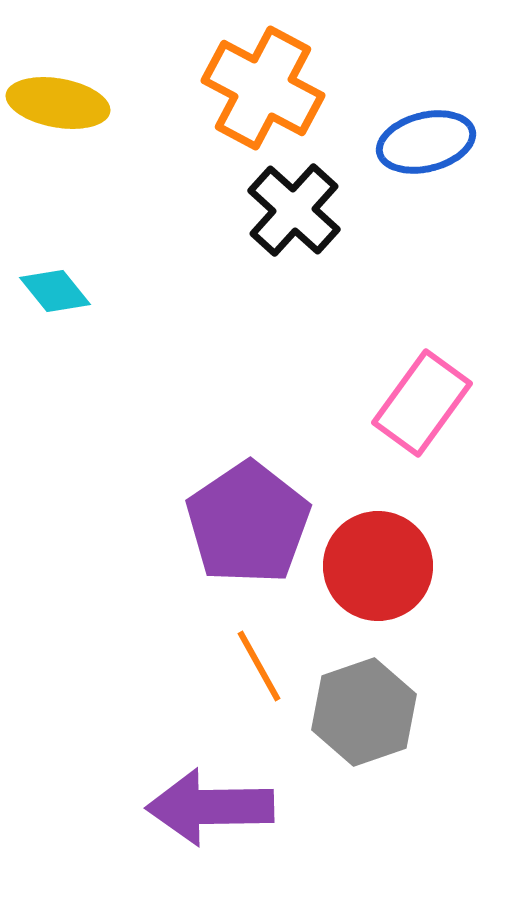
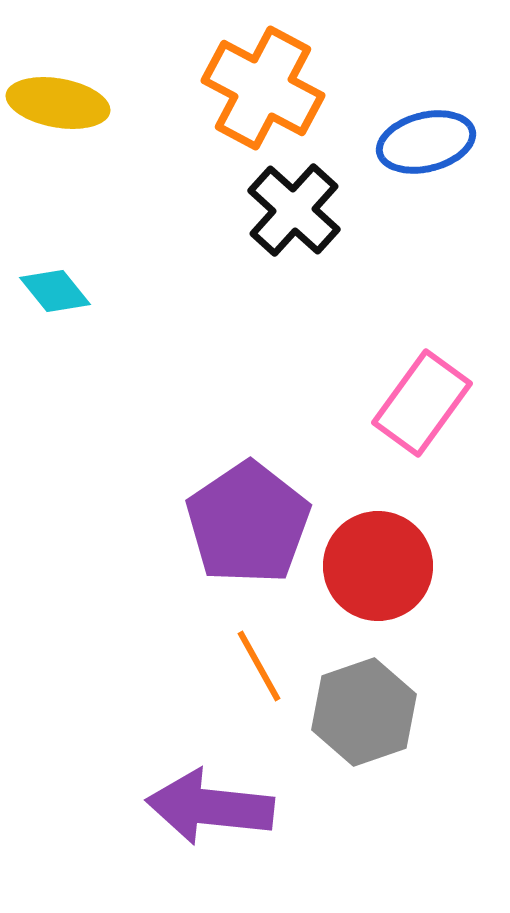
purple arrow: rotated 7 degrees clockwise
